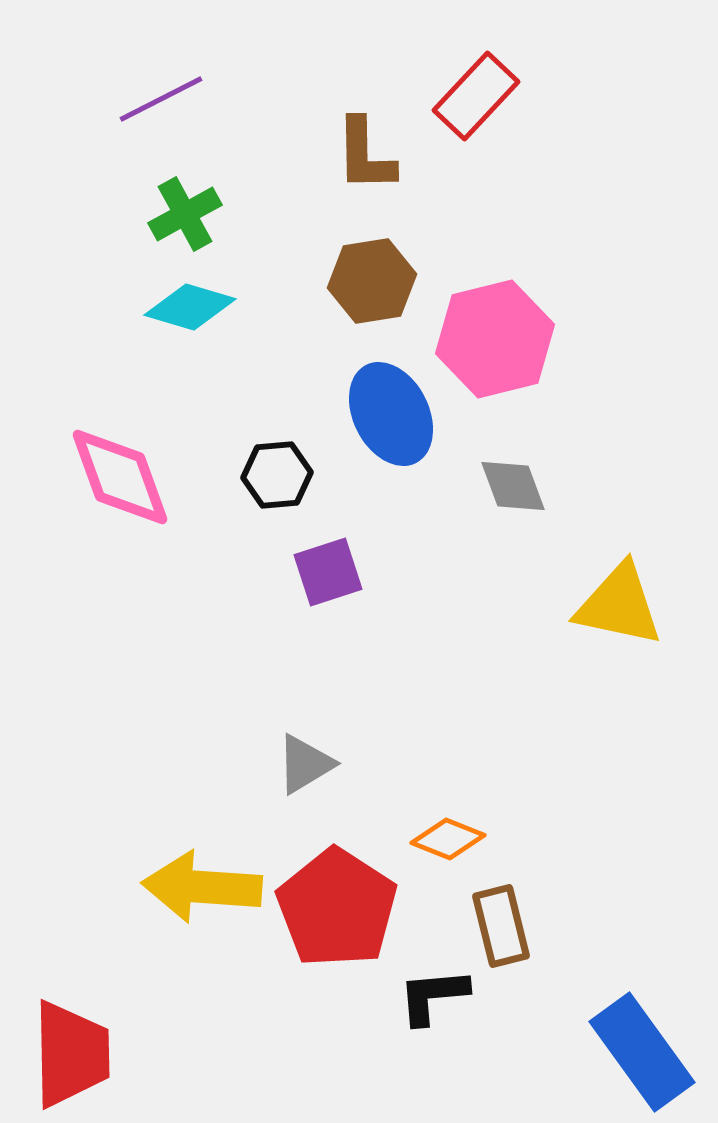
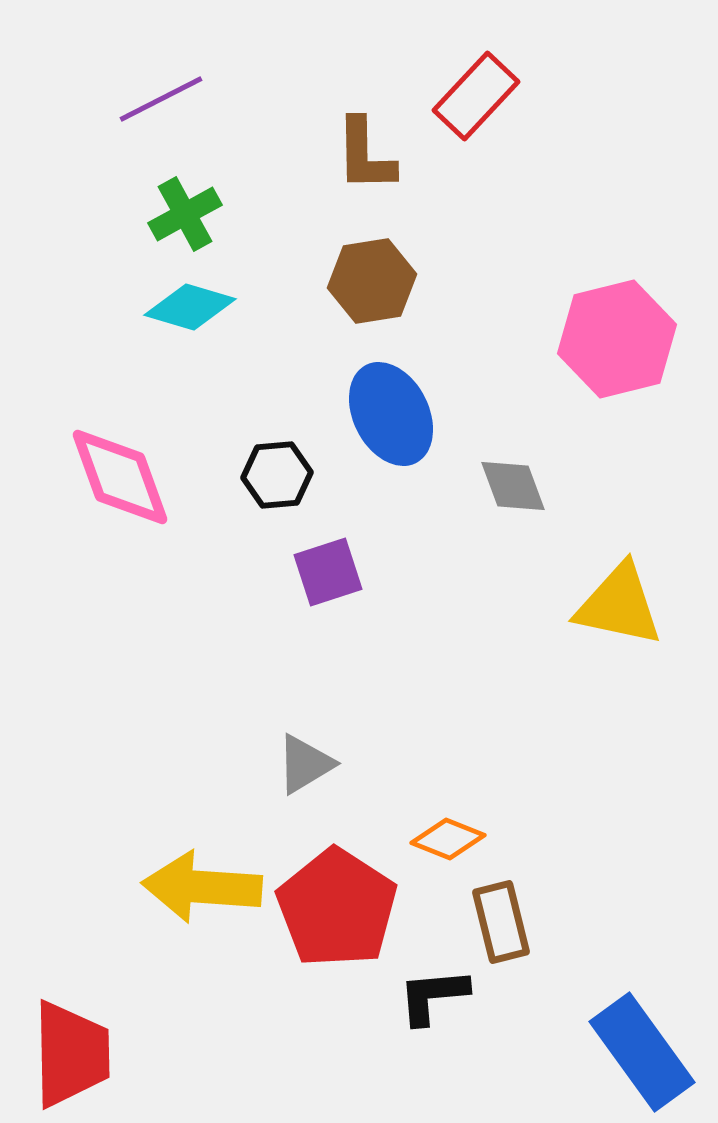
pink hexagon: moved 122 px right
brown rectangle: moved 4 px up
